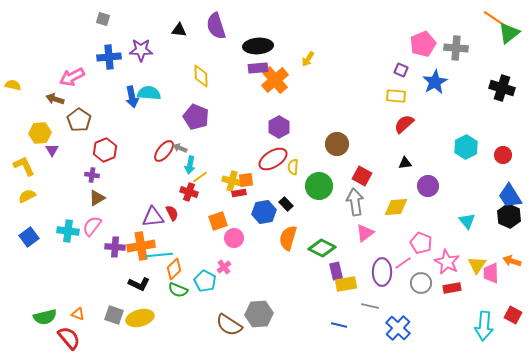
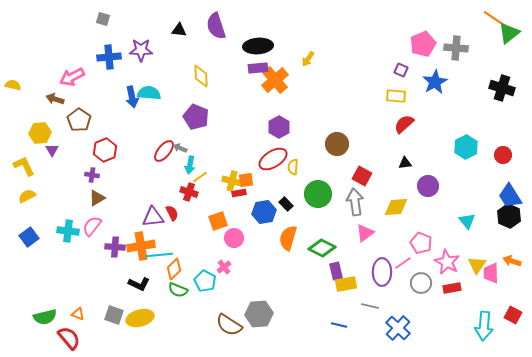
green circle at (319, 186): moved 1 px left, 8 px down
